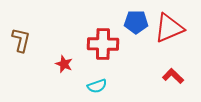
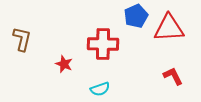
blue pentagon: moved 6 px up; rotated 25 degrees counterclockwise
red triangle: rotated 20 degrees clockwise
brown L-shape: moved 1 px right, 1 px up
red L-shape: rotated 20 degrees clockwise
cyan semicircle: moved 3 px right, 3 px down
